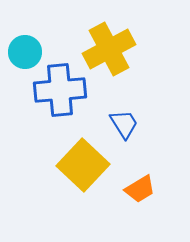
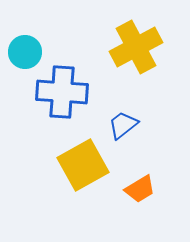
yellow cross: moved 27 px right, 2 px up
blue cross: moved 2 px right, 2 px down; rotated 9 degrees clockwise
blue trapezoid: moved 1 px left, 1 px down; rotated 96 degrees counterclockwise
yellow square: rotated 18 degrees clockwise
